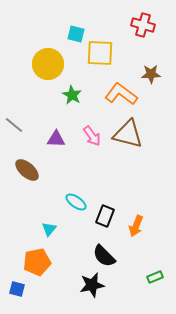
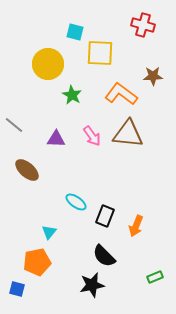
cyan square: moved 1 px left, 2 px up
brown star: moved 2 px right, 2 px down
brown triangle: rotated 8 degrees counterclockwise
cyan triangle: moved 3 px down
